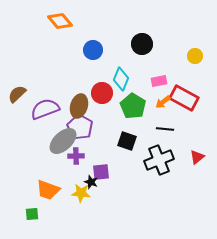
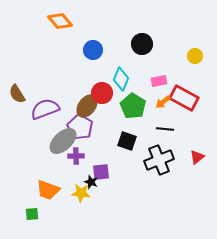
brown semicircle: rotated 78 degrees counterclockwise
brown ellipse: moved 8 px right; rotated 20 degrees clockwise
